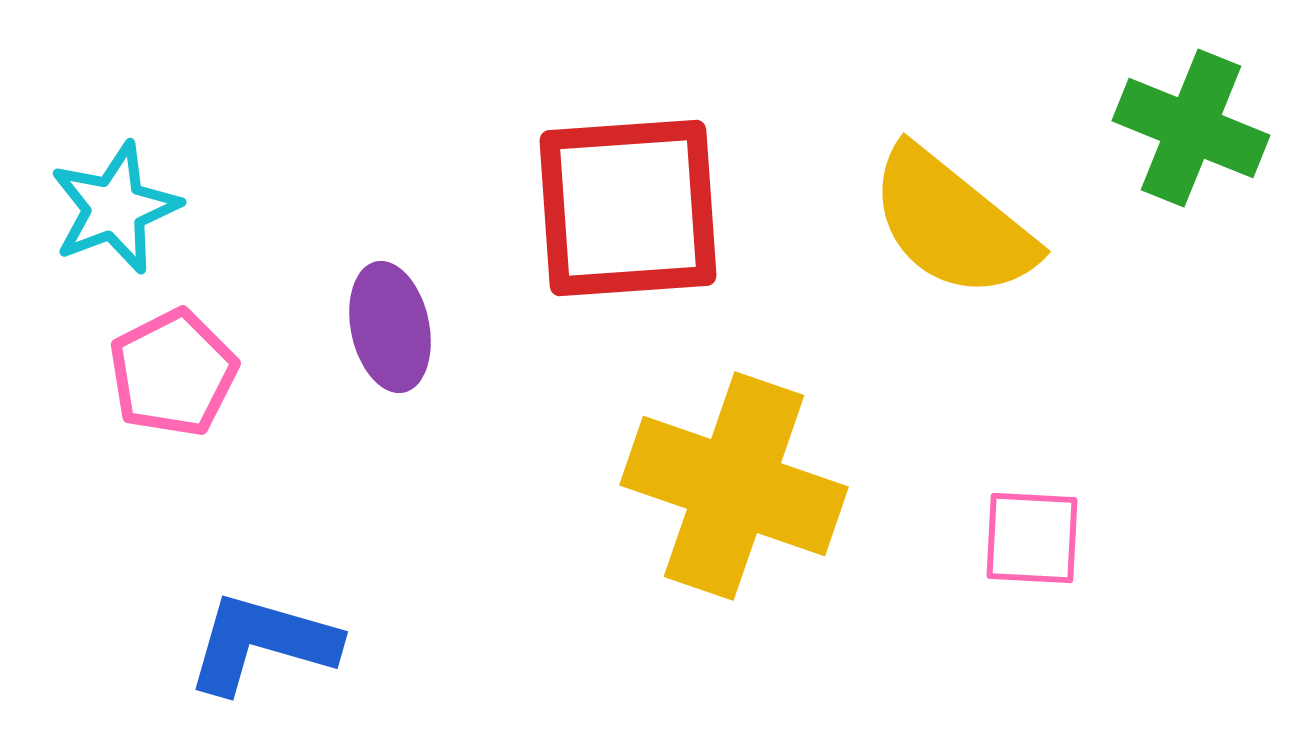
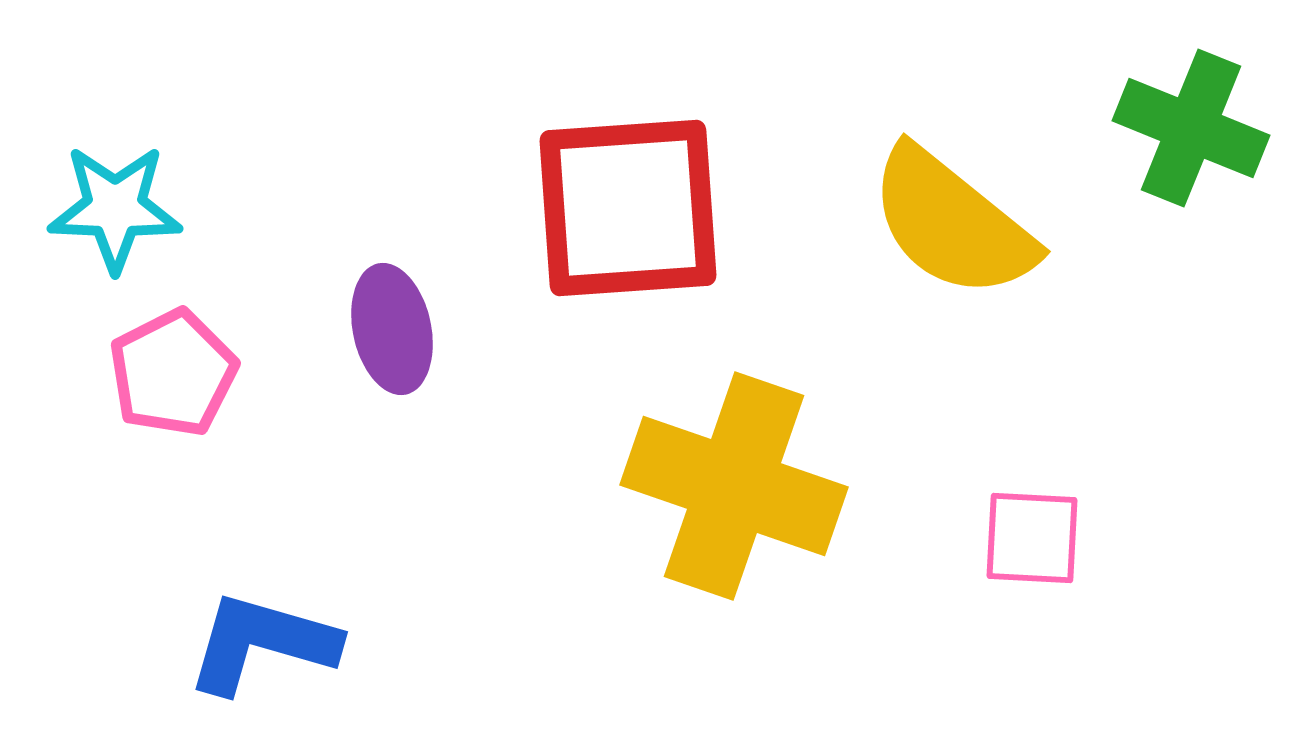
cyan star: rotated 23 degrees clockwise
purple ellipse: moved 2 px right, 2 px down
